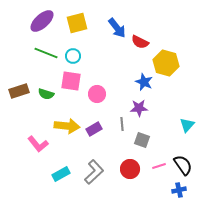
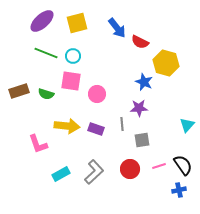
purple rectangle: moved 2 px right; rotated 49 degrees clockwise
gray square: rotated 28 degrees counterclockwise
pink L-shape: rotated 20 degrees clockwise
